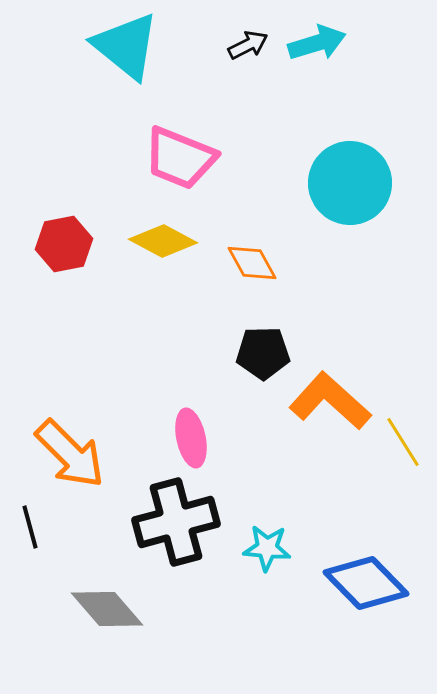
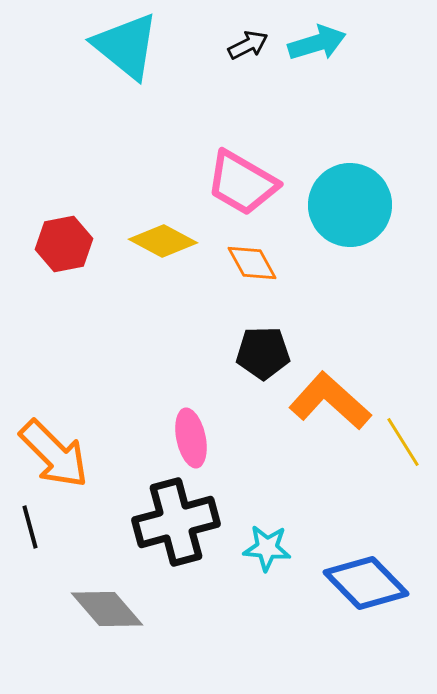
pink trapezoid: moved 62 px right, 25 px down; rotated 8 degrees clockwise
cyan circle: moved 22 px down
orange arrow: moved 16 px left
